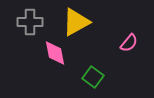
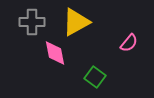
gray cross: moved 2 px right
green square: moved 2 px right
